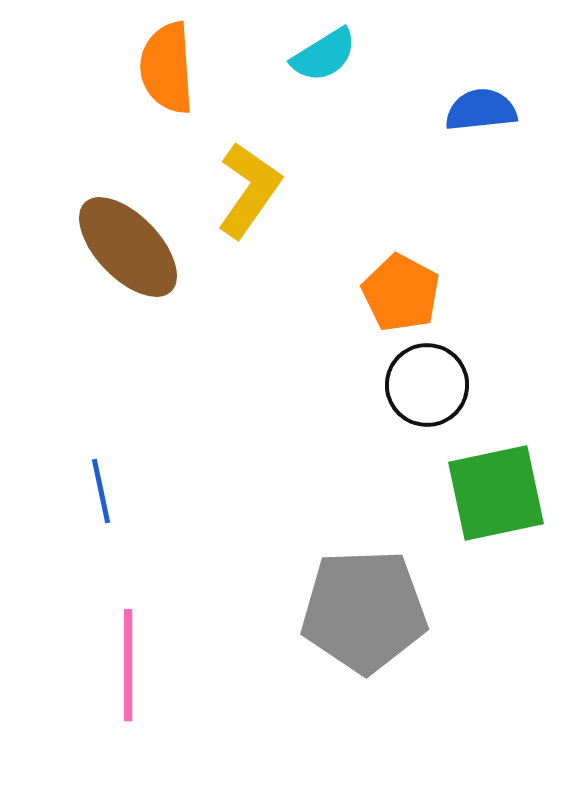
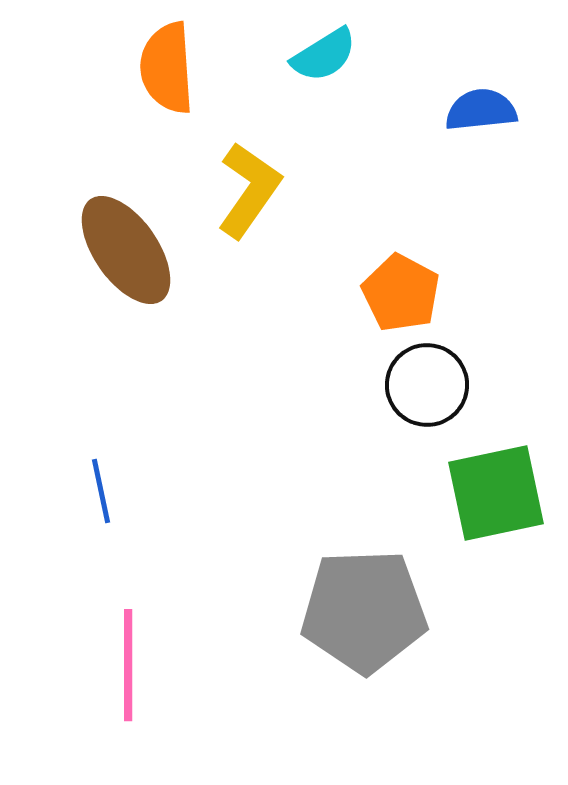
brown ellipse: moved 2 px left, 3 px down; rotated 9 degrees clockwise
